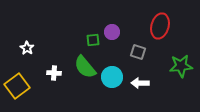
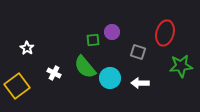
red ellipse: moved 5 px right, 7 px down
white cross: rotated 24 degrees clockwise
cyan circle: moved 2 px left, 1 px down
